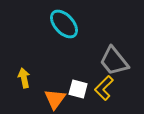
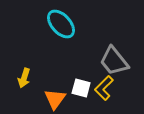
cyan ellipse: moved 3 px left
yellow arrow: rotated 150 degrees counterclockwise
white square: moved 3 px right, 1 px up
